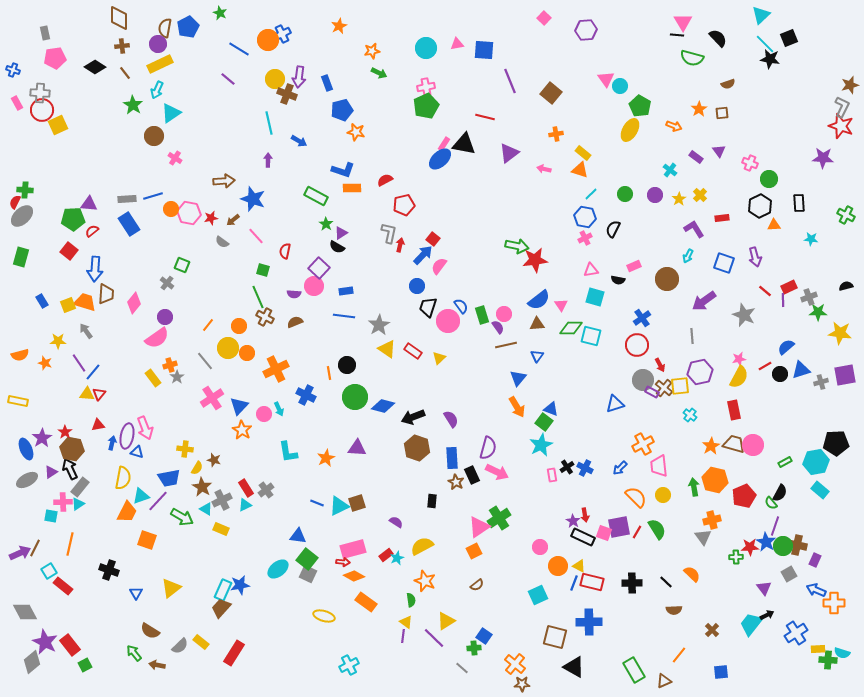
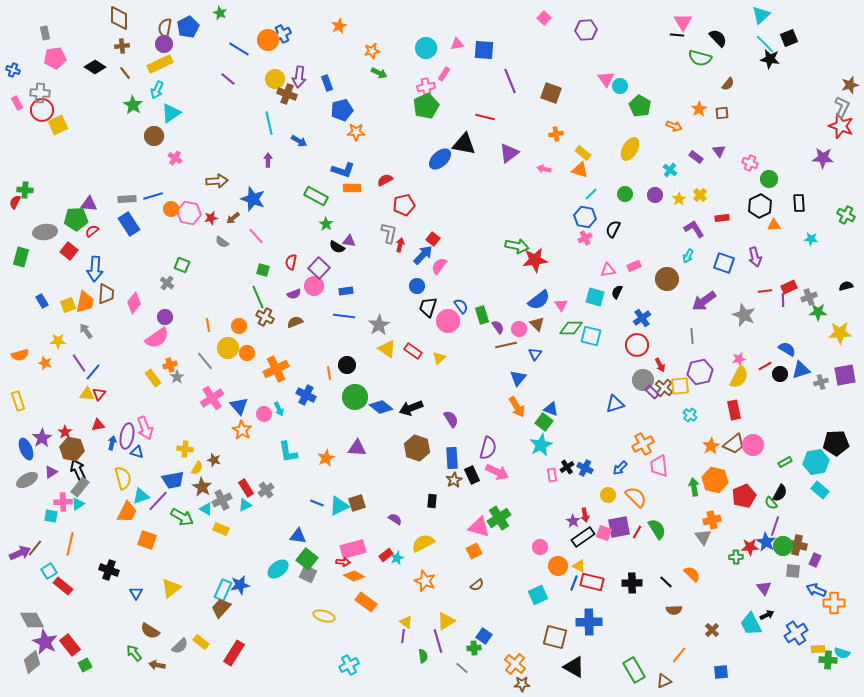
purple circle at (158, 44): moved 6 px right
green semicircle at (692, 58): moved 8 px right
brown semicircle at (728, 84): rotated 32 degrees counterclockwise
brown square at (551, 93): rotated 20 degrees counterclockwise
yellow ellipse at (630, 130): moved 19 px down
orange star at (356, 132): rotated 12 degrees counterclockwise
pink rectangle at (444, 144): moved 70 px up
brown arrow at (224, 181): moved 7 px left
gray ellipse at (22, 216): moved 23 px right, 16 px down; rotated 35 degrees clockwise
green pentagon at (73, 219): moved 3 px right
brown arrow at (233, 220): moved 2 px up
purple triangle at (341, 233): moved 8 px right, 8 px down; rotated 40 degrees clockwise
red semicircle at (285, 251): moved 6 px right, 11 px down
pink triangle at (591, 270): moved 17 px right
black semicircle at (618, 280): moved 1 px left, 12 px down; rotated 104 degrees clockwise
red line at (765, 291): rotated 48 degrees counterclockwise
purple semicircle at (294, 294): rotated 24 degrees counterclockwise
orange trapezoid at (85, 302): rotated 85 degrees clockwise
pink circle at (504, 314): moved 15 px right, 15 px down
brown triangle at (537, 324): rotated 49 degrees clockwise
orange line at (208, 325): rotated 48 degrees counterclockwise
yellow star at (840, 333): rotated 10 degrees counterclockwise
blue semicircle at (786, 347): moved 1 px right, 2 px down; rotated 72 degrees clockwise
blue triangle at (537, 356): moved 2 px left, 2 px up
purple rectangle at (652, 392): rotated 16 degrees clockwise
yellow rectangle at (18, 401): rotated 60 degrees clockwise
blue triangle at (239, 406): rotated 24 degrees counterclockwise
blue diamond at (383, 406): moved 2 px left, 1 px down; rotated 25 degrees clockwise
black arrow at (413, 417): moved 2 px left, 9 px up
brown trapezoid at (734, 444): rotated 125 degrees clockwise
black arrow at (70, 469): moved 8 px right, 1 px down
yellow semicircle at (123, 478): rotated 25 degrees counterclockwise
blue trapezoid at (169, 478): moved 4 px right, 2 px down
brown star at (456, 482): moved 2 px left, 2 px up; rotated 14 degrees clockwise
yellow circle at (663, 495): moved 55 px left
purple semicircle at (396, 522): moved 1 px left, 3 px up
pink triangle at (479, 527): rotated 50 degrees clockwise
black rectangle at (583, 537): rotated 60 degrees counterclockwise
yellow semicircle at (422, 546): moved 1 px right, 3 px up
brown line at (35, 548): rotated 12 degrees clockwise
gray square at (789, 574): moved 4 px right, 3 px up; rotated 35 degrees clockwise
green semicircle at (411, 600): moved 12 px right, 56 px down
gray diamond at (25, 612): moved 7 px right, 8 px down
cyan trapezoid at (751, 624): rotated 65 degrees counterclockwise
purple line at (434, 638): moved 4 px right, 3 px down; rotated 30 degrees clockwise
